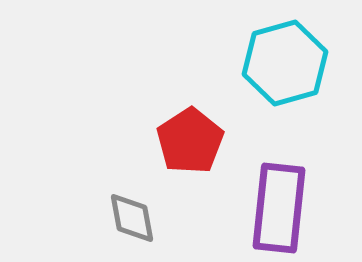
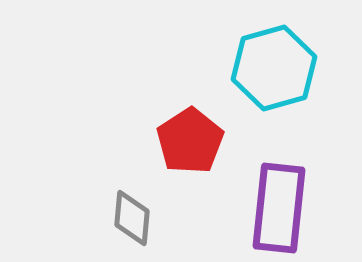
cyan hexagon: moved 11 px left, 5 px down
gray diamond: rotated 16 degrees clockwise
